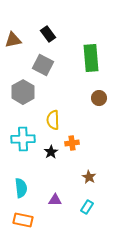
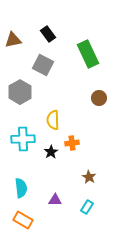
green rectangle: moved 3 px left, 4 px up; rotated 20 degrees counterclockwise
gray hexagon: moved 3 px left
orange rectangle: rotated 18 degrees clockwise
